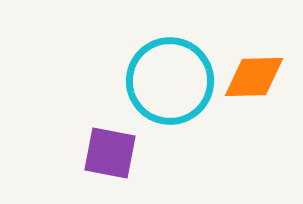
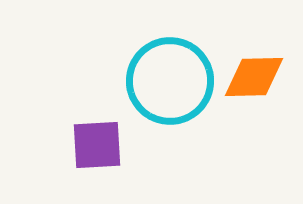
purple square: moved 13 px left, 8 px up; rotated 14 degrees counterclockwise
